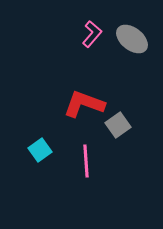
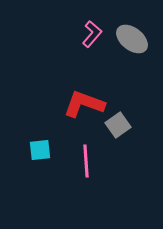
cyan square: rotated 30 degrees clockwise
